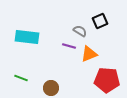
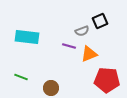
gray semicircle: moved 2 px right; rotated 128 degrees clockwise
green line: moved 1 px up
